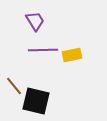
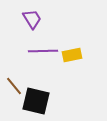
purple trapezoid: moved 3 px left, 2 px up
purple line: moved 1 px down
